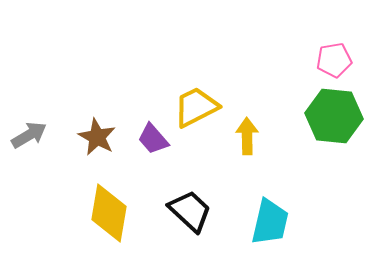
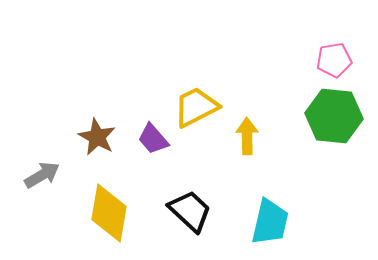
gray arrow: moved 13 px right, 40 px down
